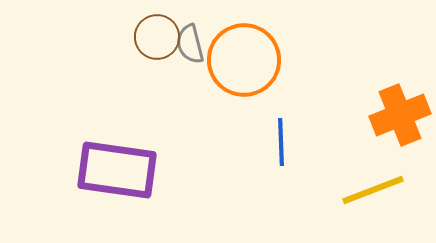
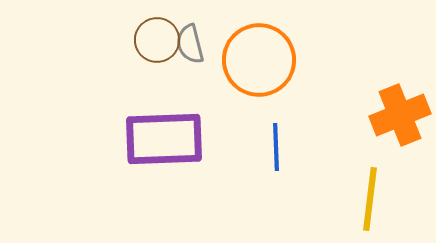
brown circle: moved 3 px down
orange circle: moved 15 px right
blue line: moved 5 px left, 5 px down
purple rectangle: moved 47 px right, 31 px up; rotated 10 degrees counterclockwise
yellow line: moved 3 px left, 9 px down; rotated 62 degrees counterclockwise
